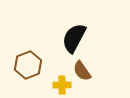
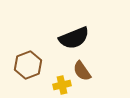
black semicircle: rotated 140 degrees counterclockwise
yellow cross: rotated 12 degrees counterclockwise
